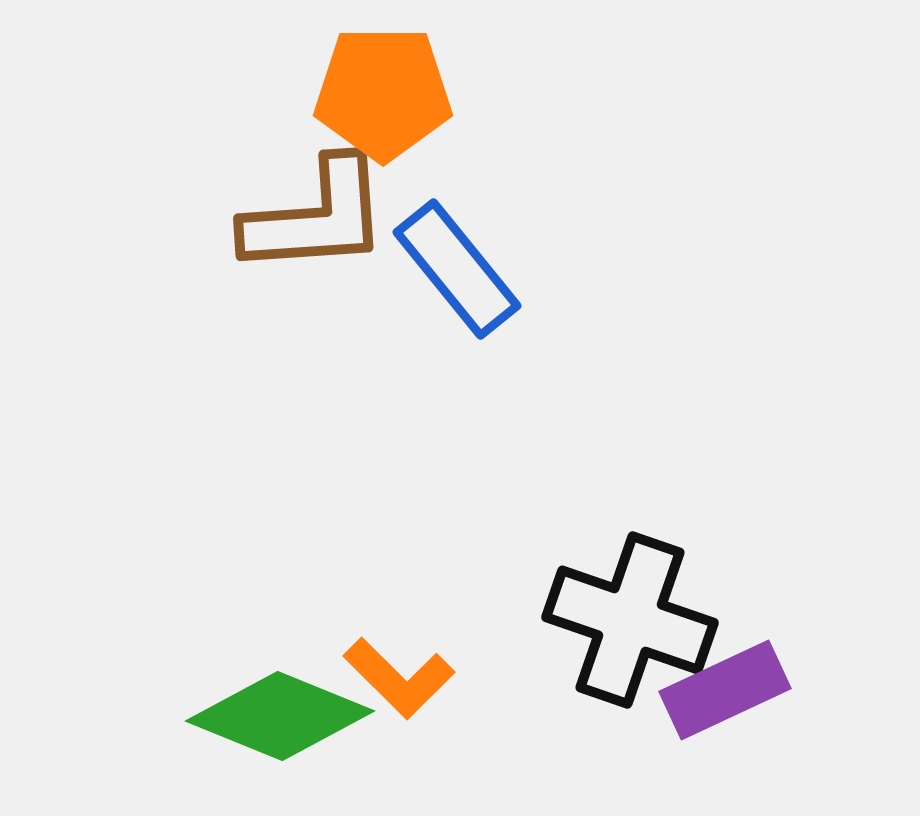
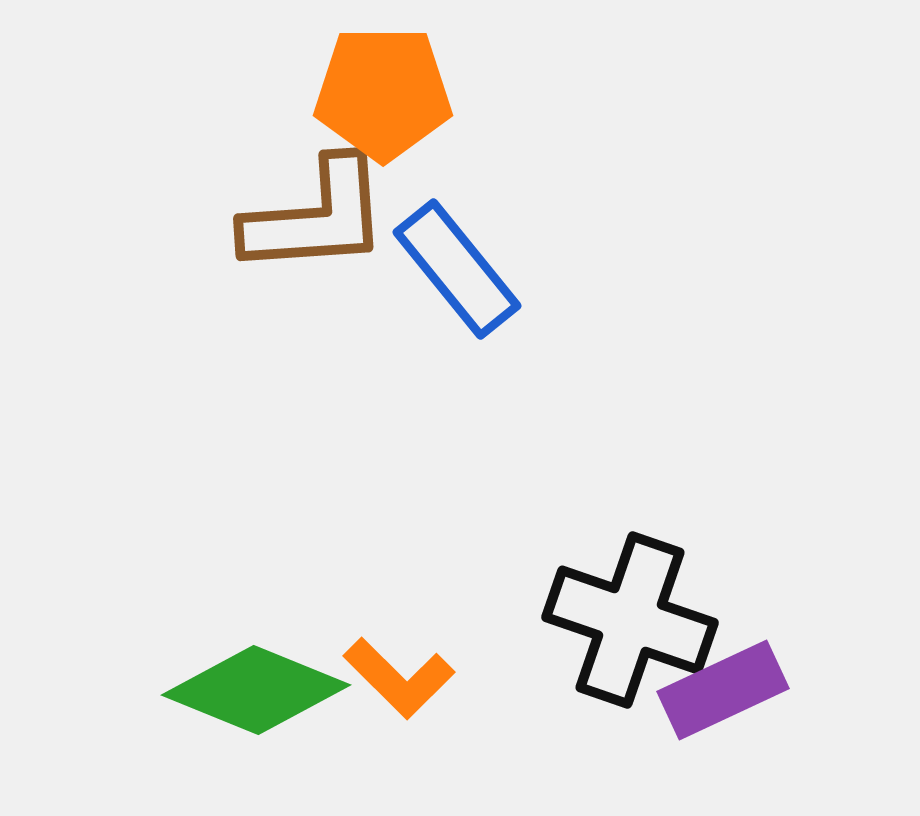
purple rectangle: moved 2 px left
green diamond: moved 24 px left, 26 px up
